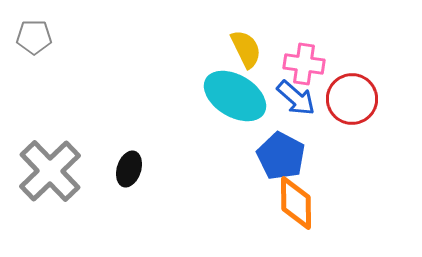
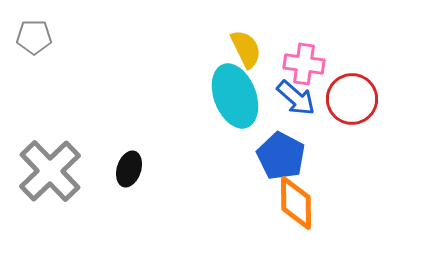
cyan ellipse: rotated 38 degrees clockwise
